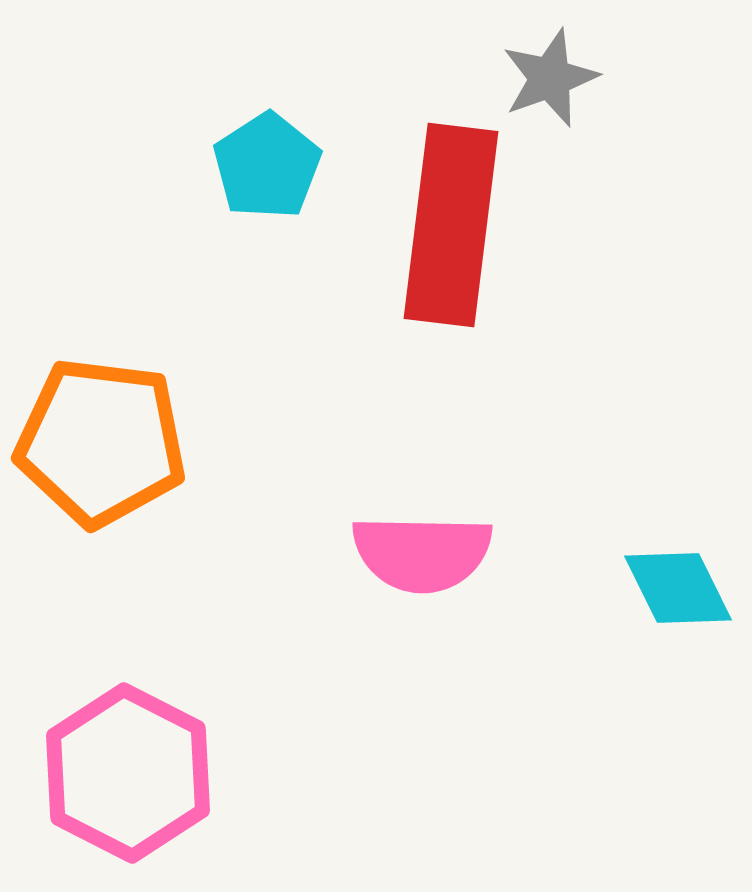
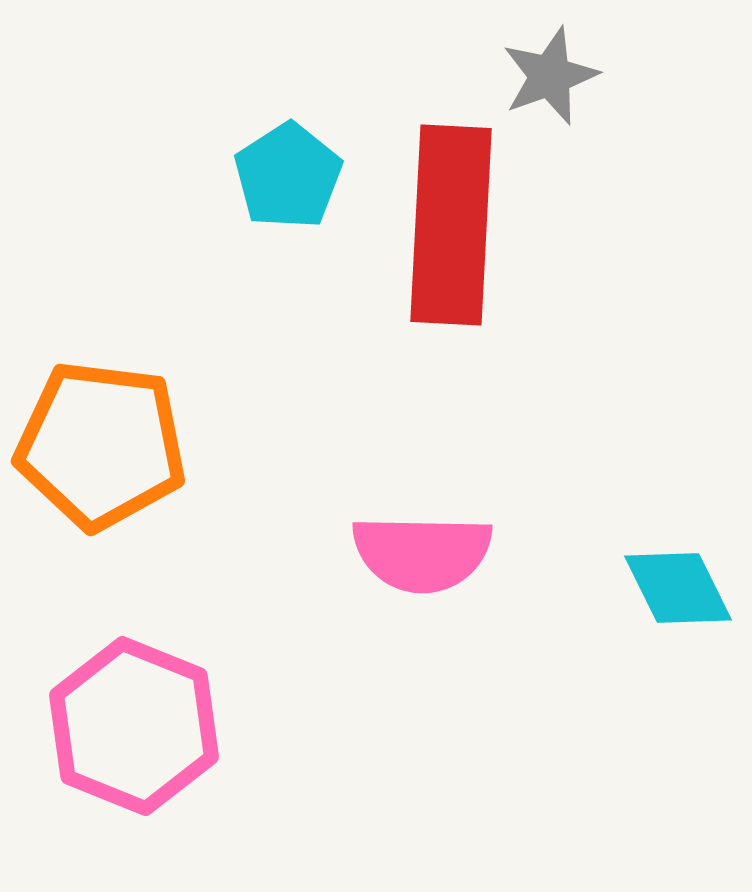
gray star: moved 2 px up
cyan pentagon: moved 21 px right, 10 px down
red rectangle: rotated 4 degrees counterclockwise
orange pentagon: moved 3 px down
pink hexagon: moved 6 px right, 47 px up; rotated 5 degrees counterclockwise
